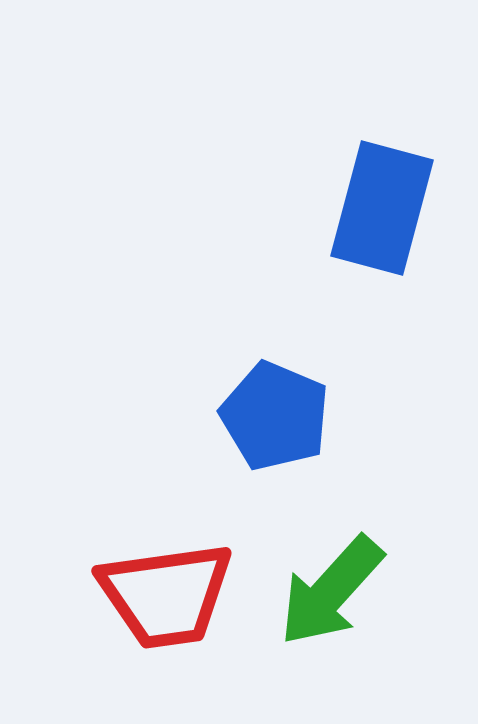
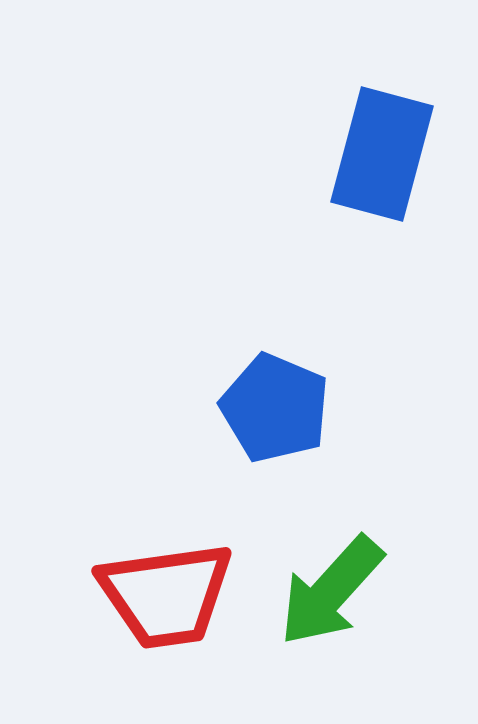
blue rectangle: moved 54 px up
blue pentagon: moved 8 px up
